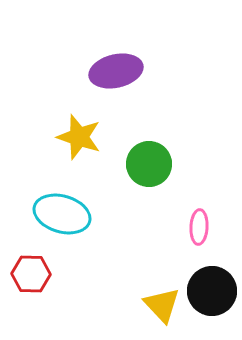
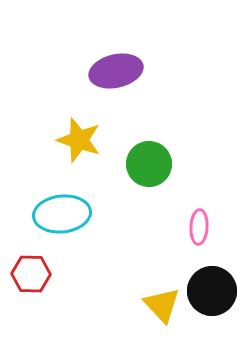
yellow star: moved 3 px down
cyan ellipse: rotated 22 degrees counterclockwise
